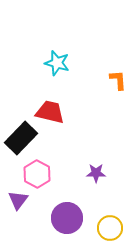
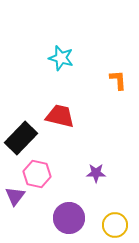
cyan star: moved 4 px right, 5 px up
red trapezoid: moved 10 px right, 4 px down
pink hexagon: rotated 16 degrees counterclockwise
purple triangle: moved 3 px left, 4 px up
purple circle: moved 2 px right
yellow circle: moved 5 px right, 3 px up
